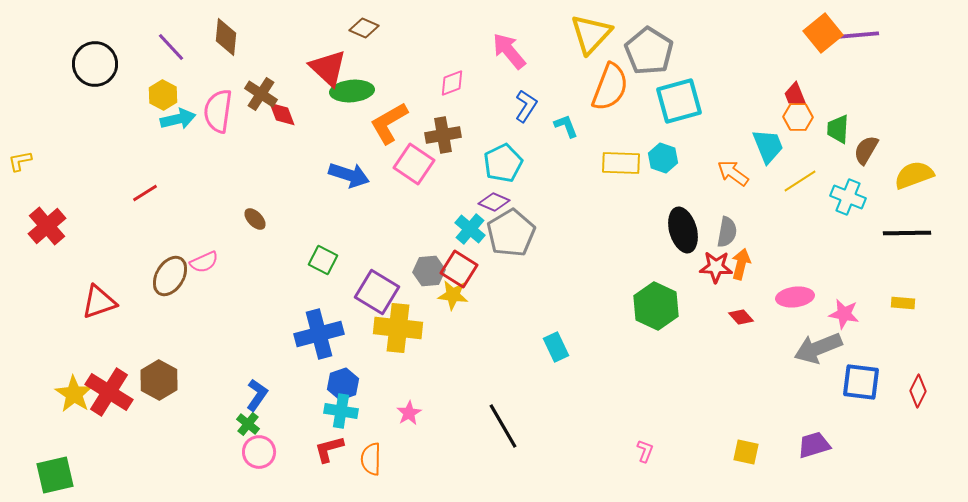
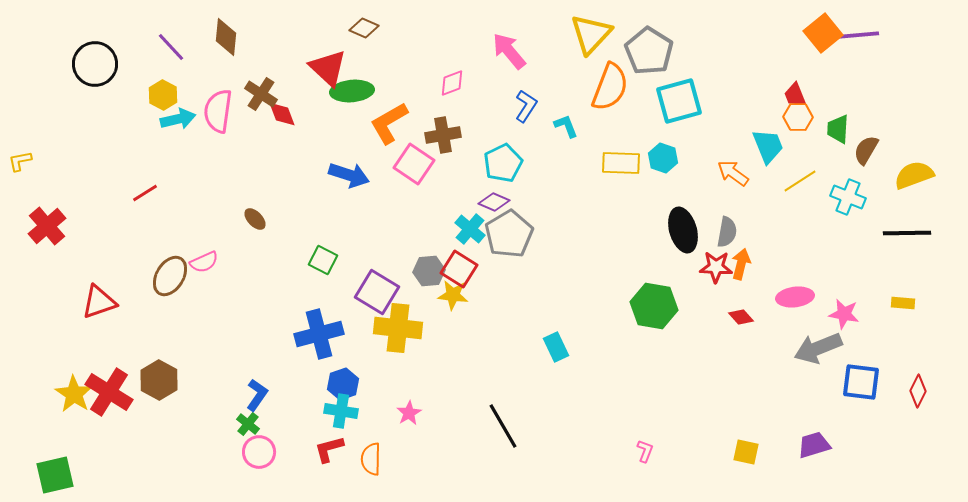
gray pentagon at (511, 233): moved 2 px left, 1 px down
green hexagon at (656, 306): moved 2 px left; rotated 15 degrees counterclockwise
